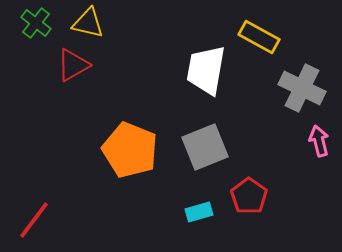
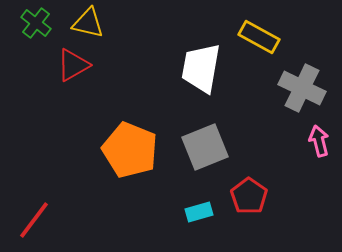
white trapezoid: moved 5 px left, 2 px up
